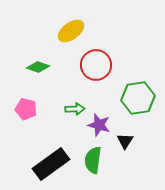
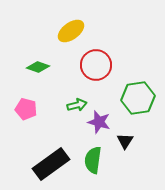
green arrow: moved 2 px right, 4 px up; rotated 12 degrees counterclockwise
purple star: moved 3 px up
